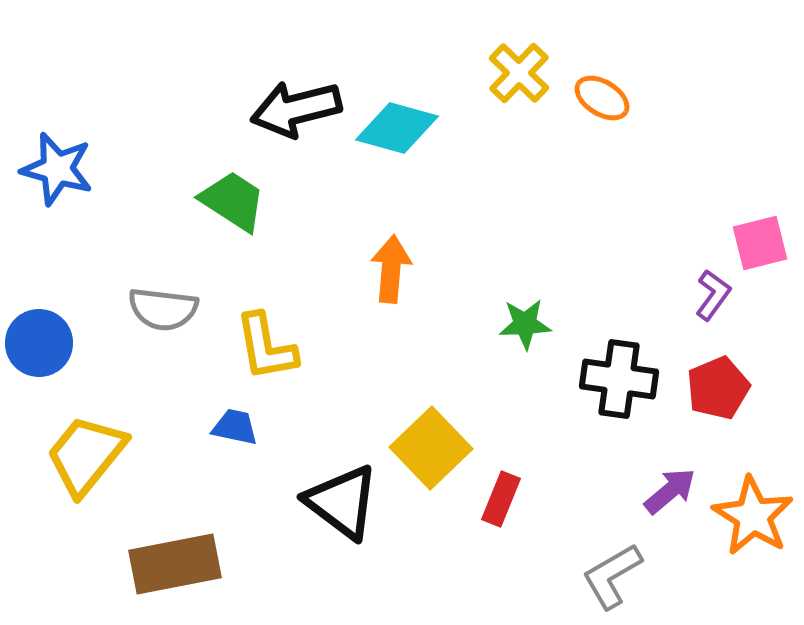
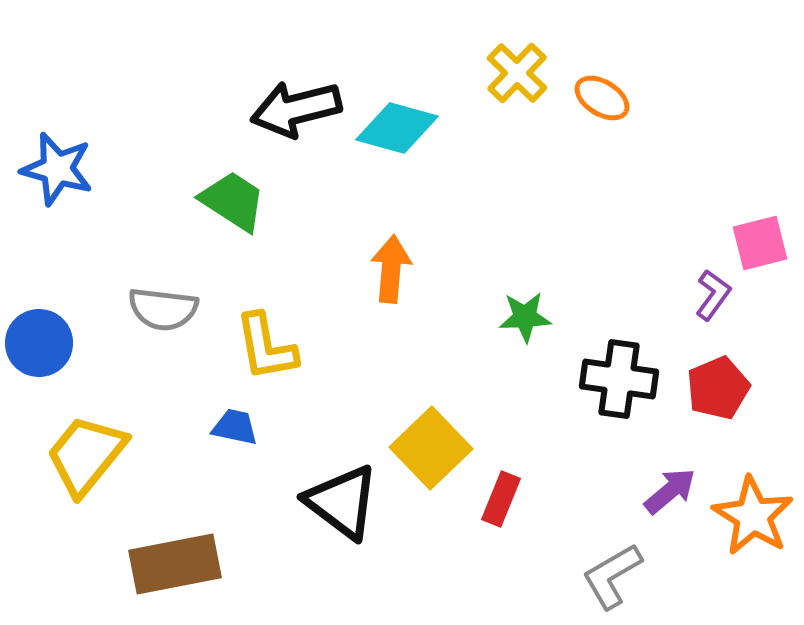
yellow cross: moved 2 px left
green star: moved 7 px up
